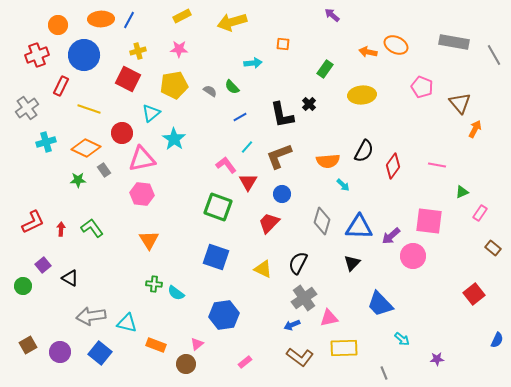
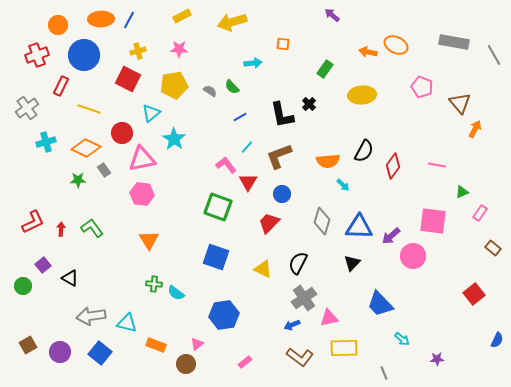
pink square at (429, 221): moved 4 px right
